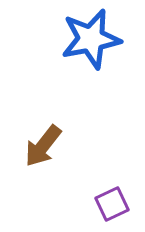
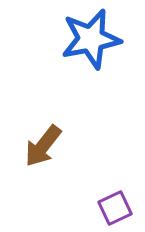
purple square: moved 3 px right, 4 px down
